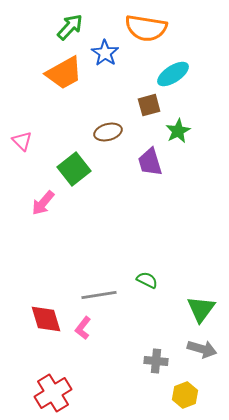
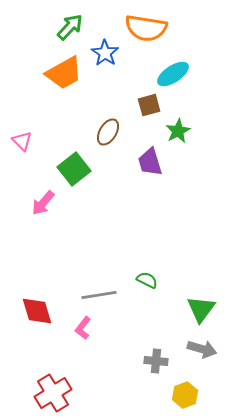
brown ellipse: rotated 44 degrees counterclockwise
red diamond: moved 9 px left, 8 px up
